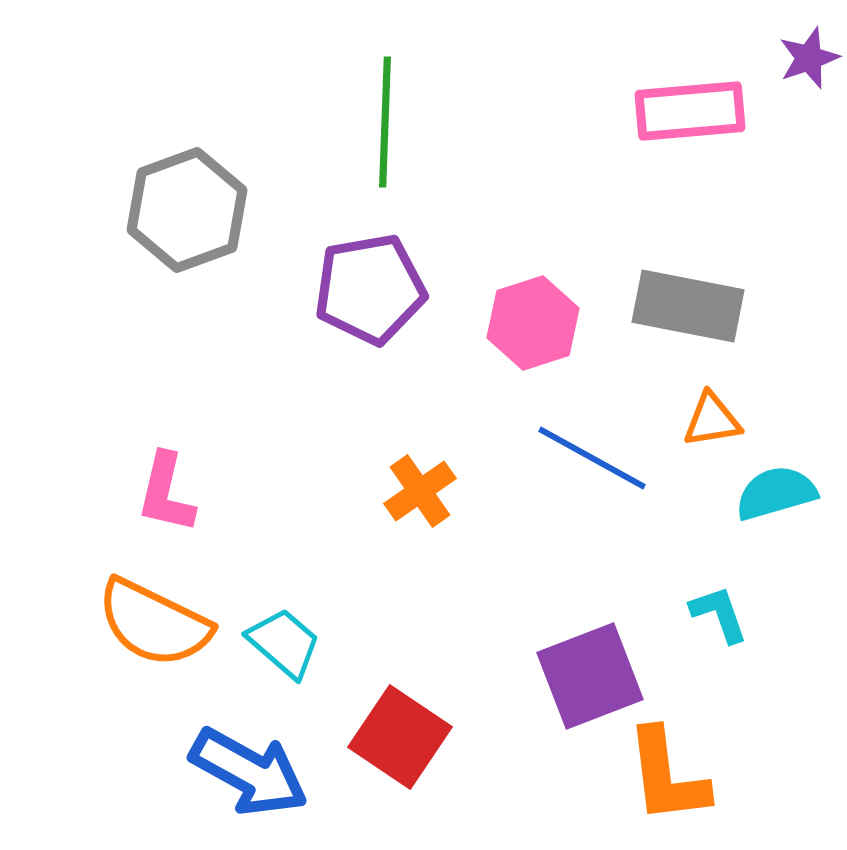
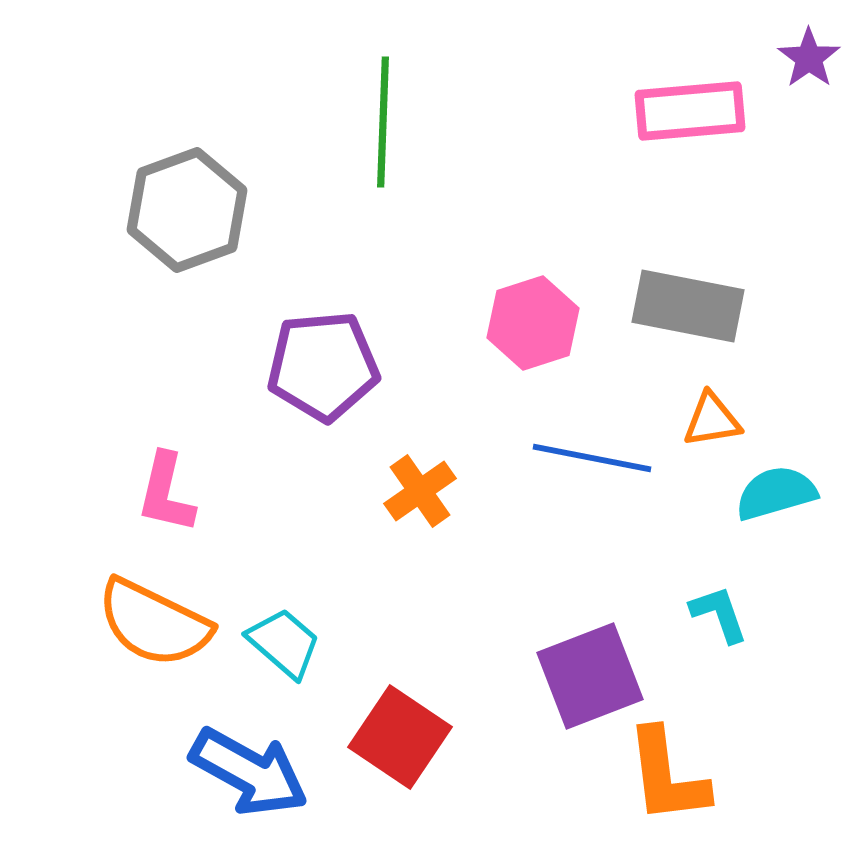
purple star: rotated 16 degrees counterclockwise
green line: moved 2 px left
purple pentagon: moved 47 px left, 77 px down; rotated 5 degrees clockwise
blue line: rotated 18 degrees counterclockwise
